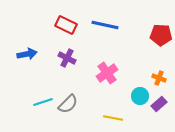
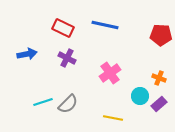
red rectangle: moved 3 px left, 3 px down
pink cross: moved 3 px right
